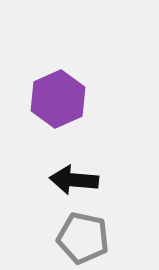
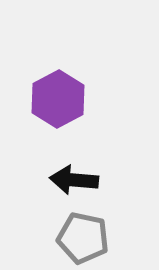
purple hexagon: rotated 4 degrees counterclockwise
